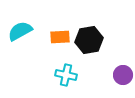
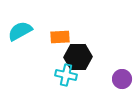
black hexagon: moved 11 px left, 17 px down; rotated 8 degrees clockwise
purple circle: moved 1 px left, 4 px down
